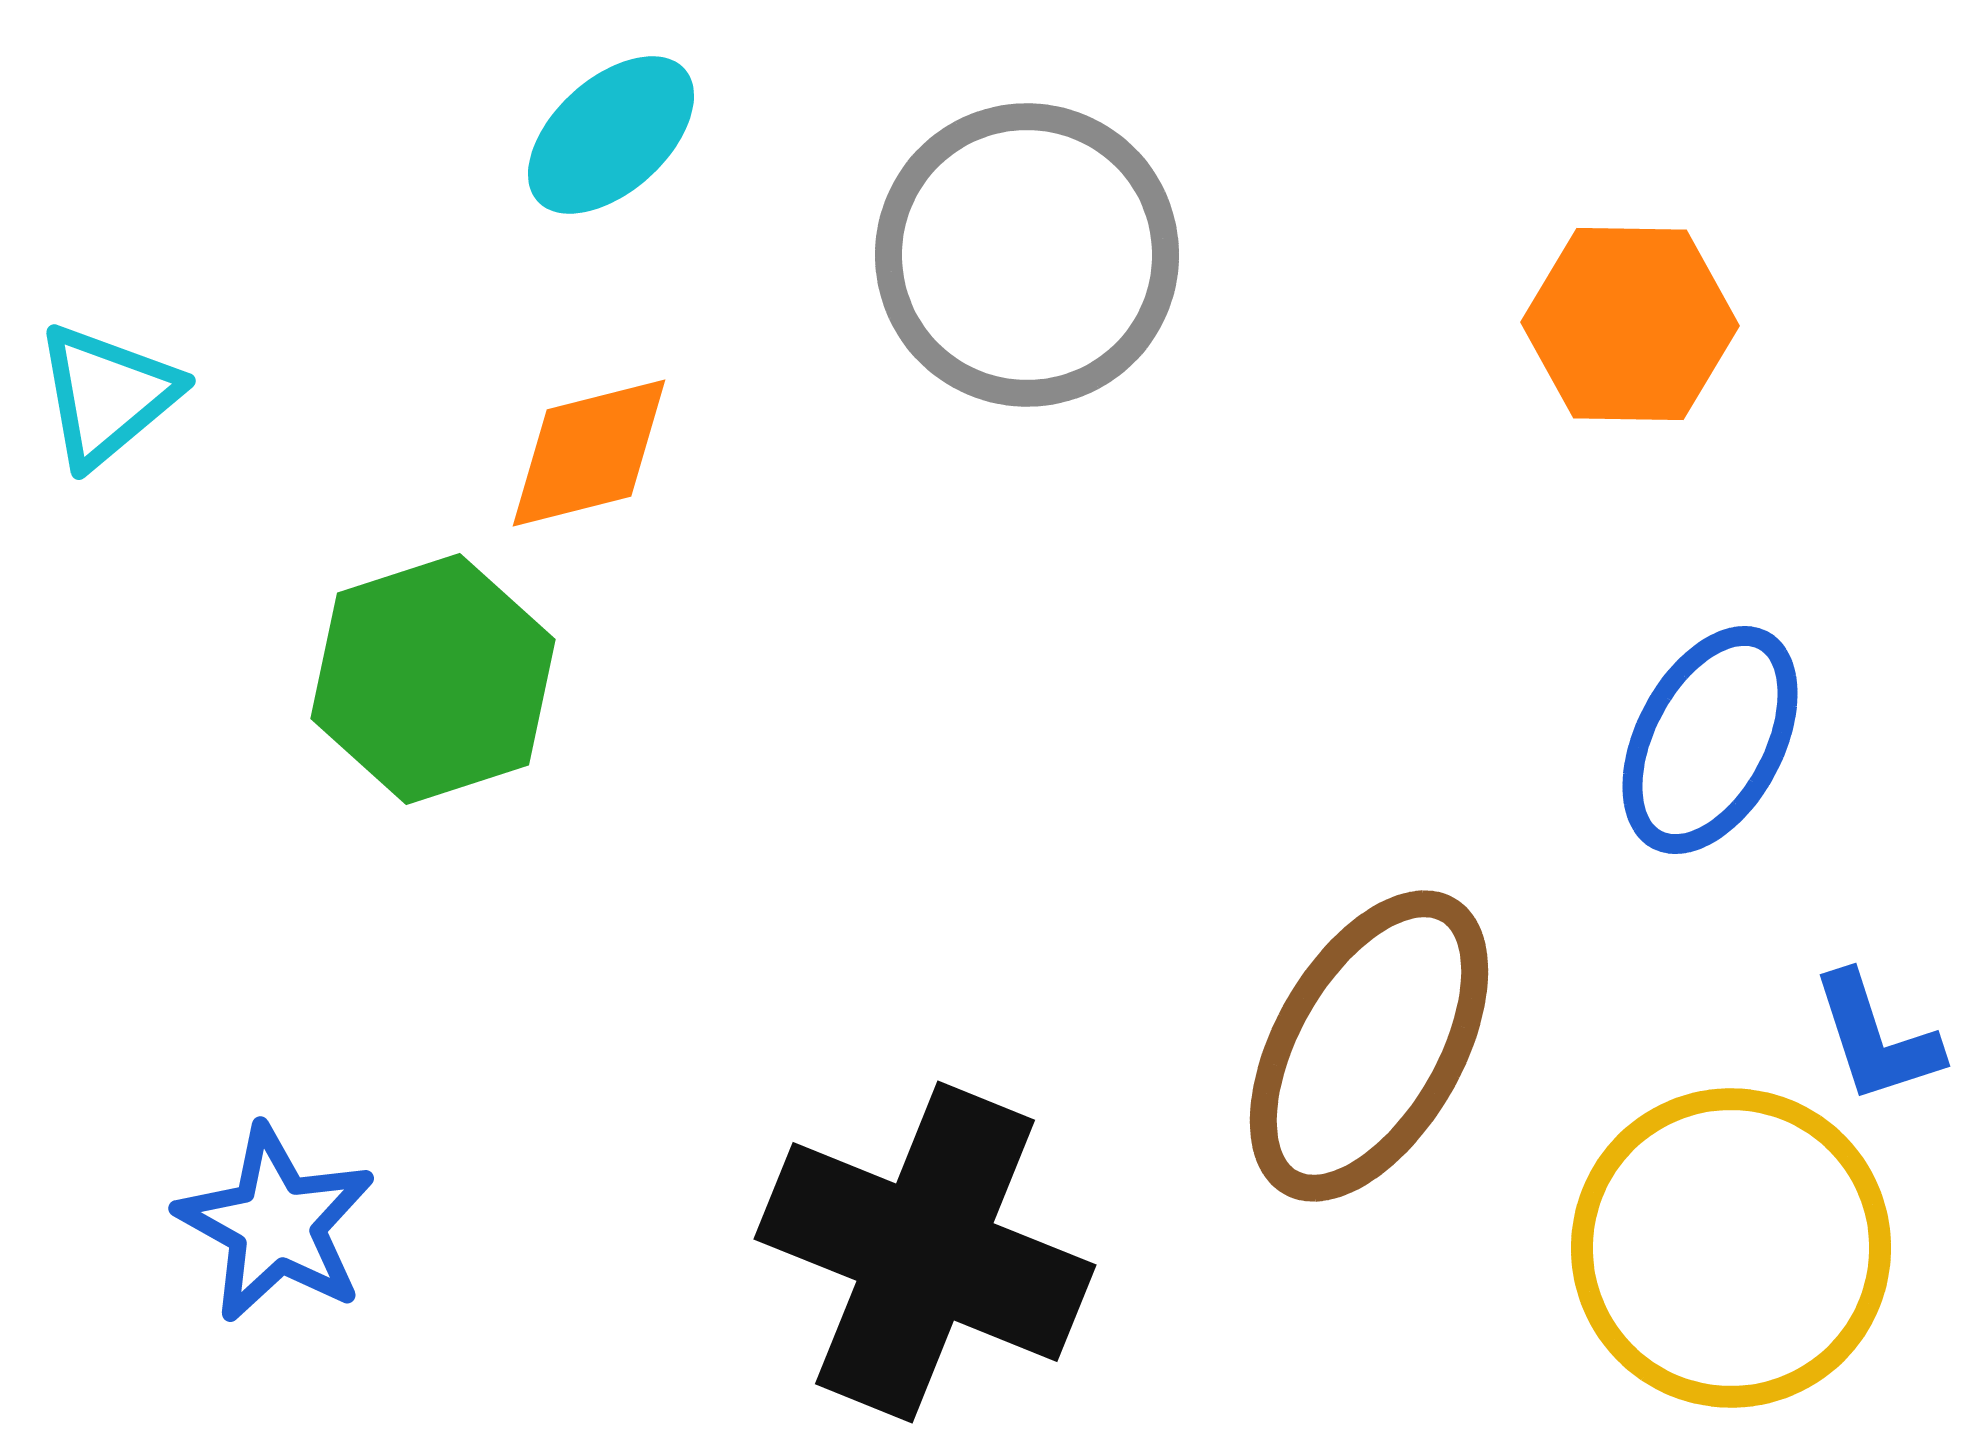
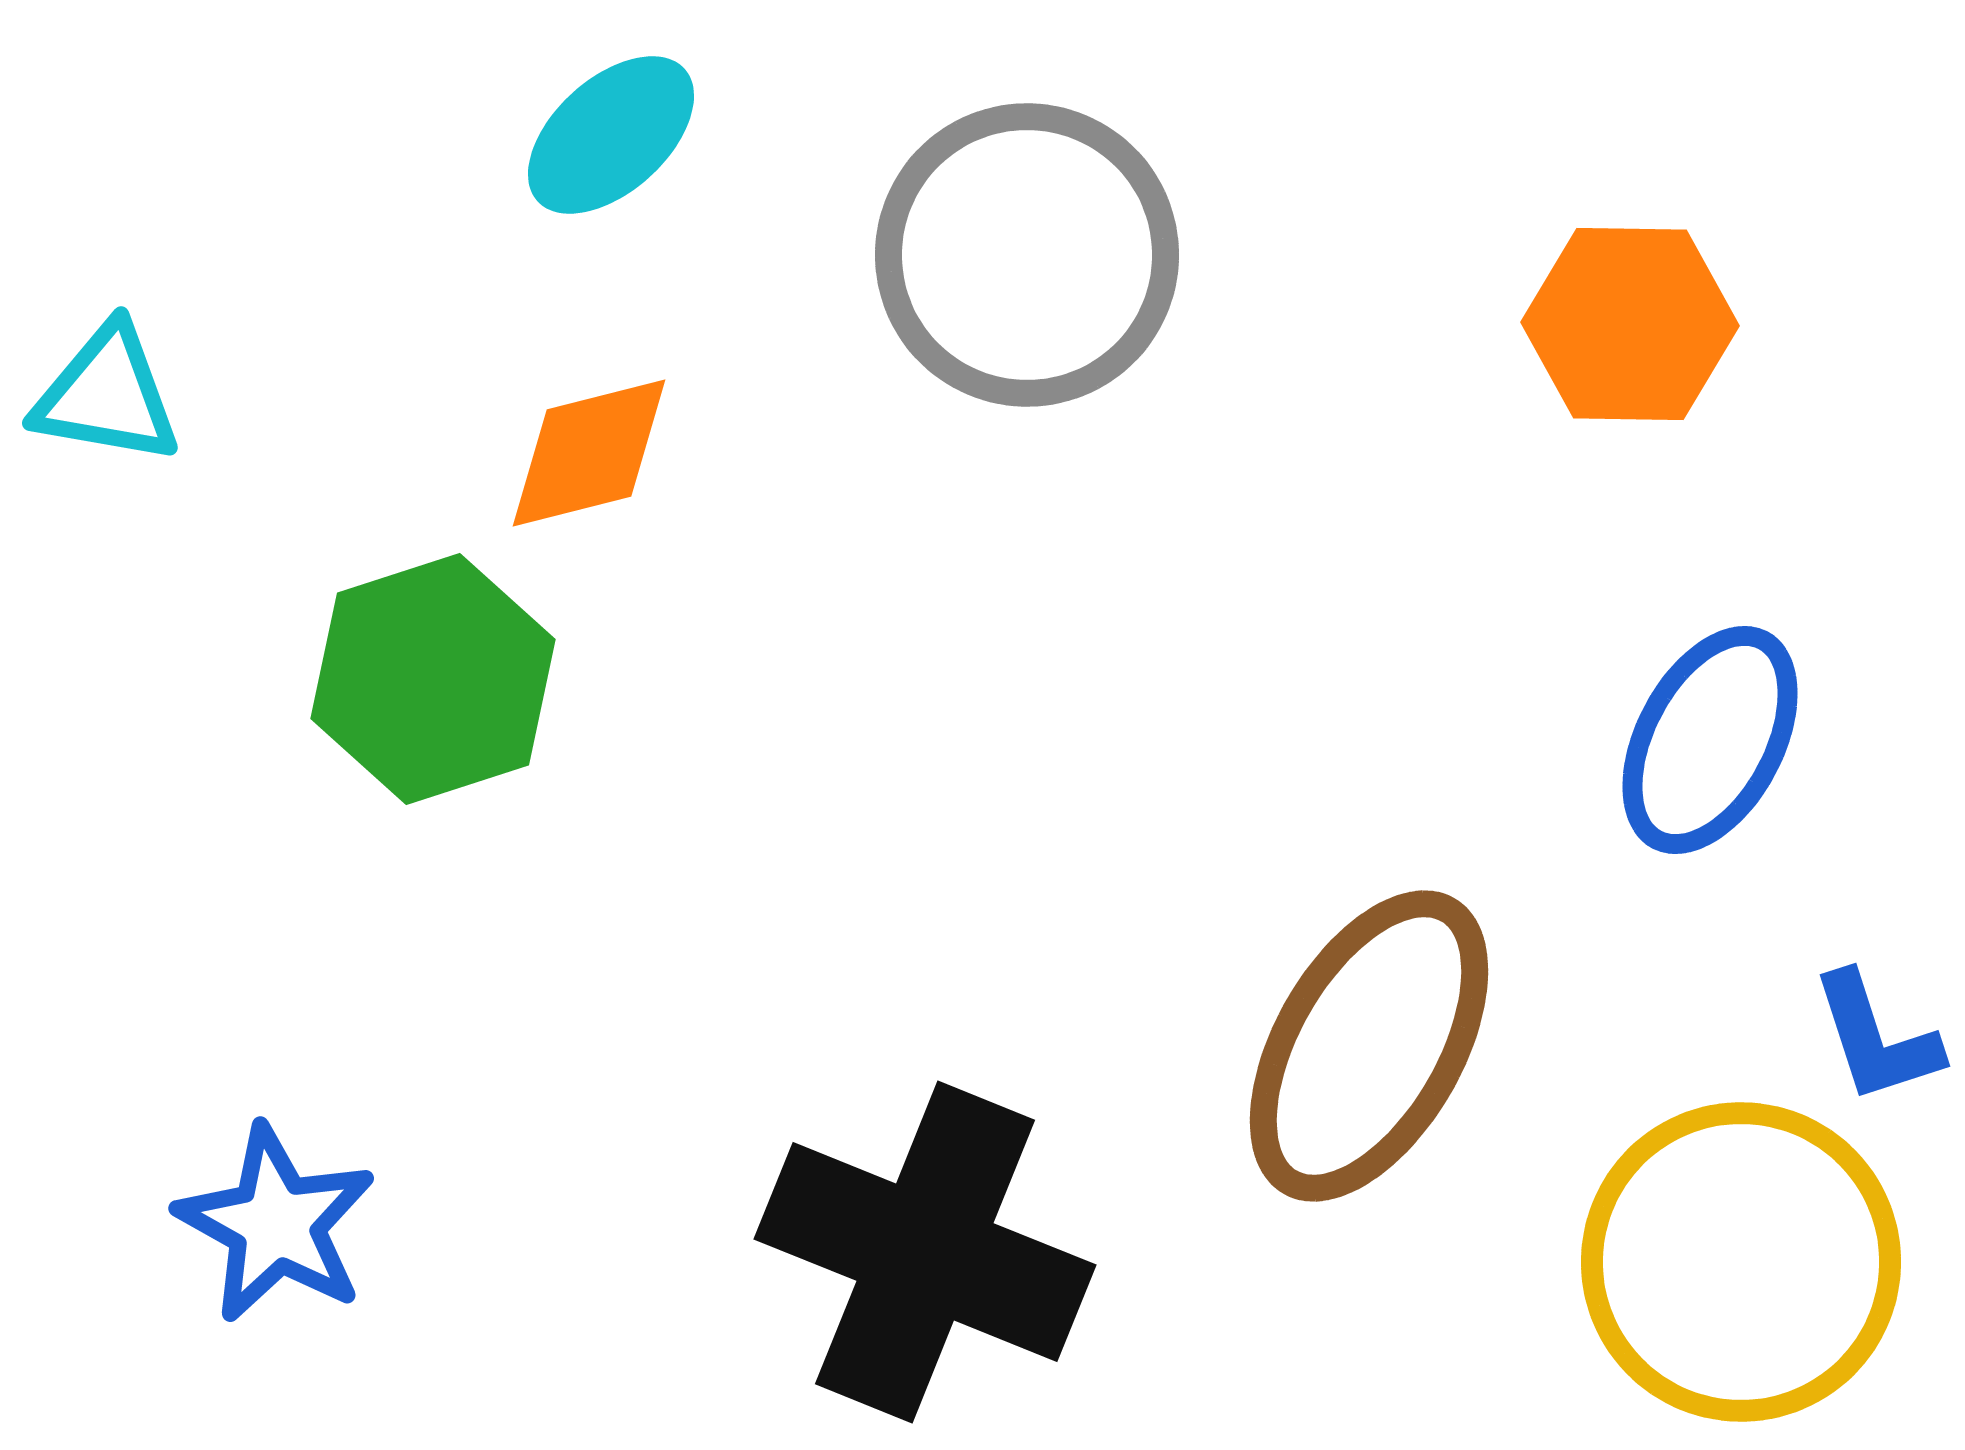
cyan triangle: rotated 50 degrees clockwise
yellow circle: moved 10 px right, 14 px down
